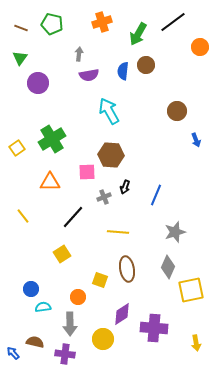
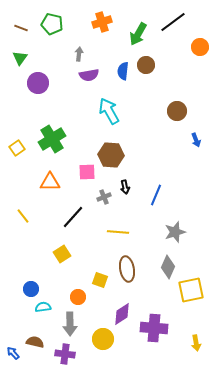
black arrow at (125, 187): rotated 32 degrees counterclockwise
